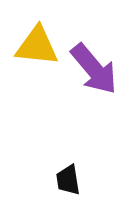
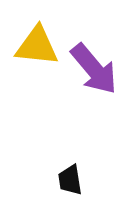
black trapezoid: moved 2 px right
